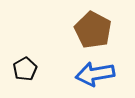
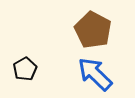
blue arrow: rotated 54 degrees clockwise
